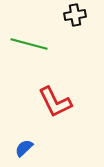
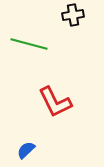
black cross: moved 2 px left
blue semicircle: moved 2 px right, 2 px down
